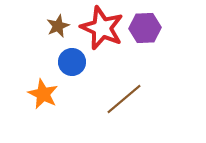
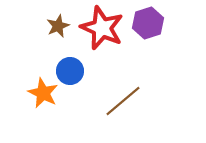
purple hexagon: moved 3 px right, 5 px up; rotated 16 degrees counterclockwise
blue circle: moved 2 px left, 9 px down
orange star: moved 1 px up
brown line: moved 1 px left, 2 px down
